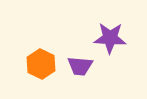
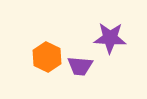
orange hexagon: moved 6 px right, 7 px up
